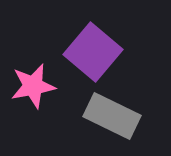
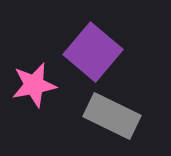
pink star: moved 1 px right, 1 px up
